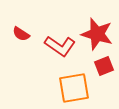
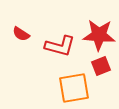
red star: moved 2 px right, 1 px down; rotated 12 degrees counterclockwise
red L-shape: rotated 20 degrees counterclockwise
red square: moved 3 px left
